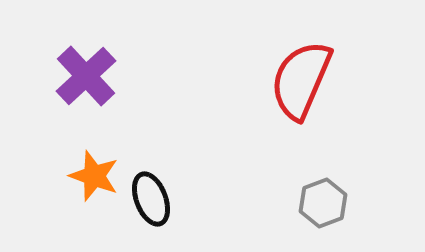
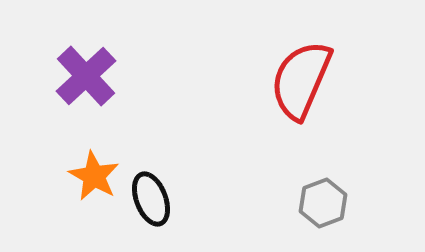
orange star: rotated 9 degrees clockwise
